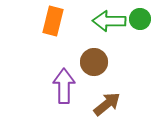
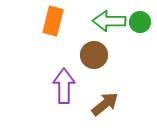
green circle: moved 3 px down
brown circle: moved 7 px up
brown arrow: moved 2 px left
